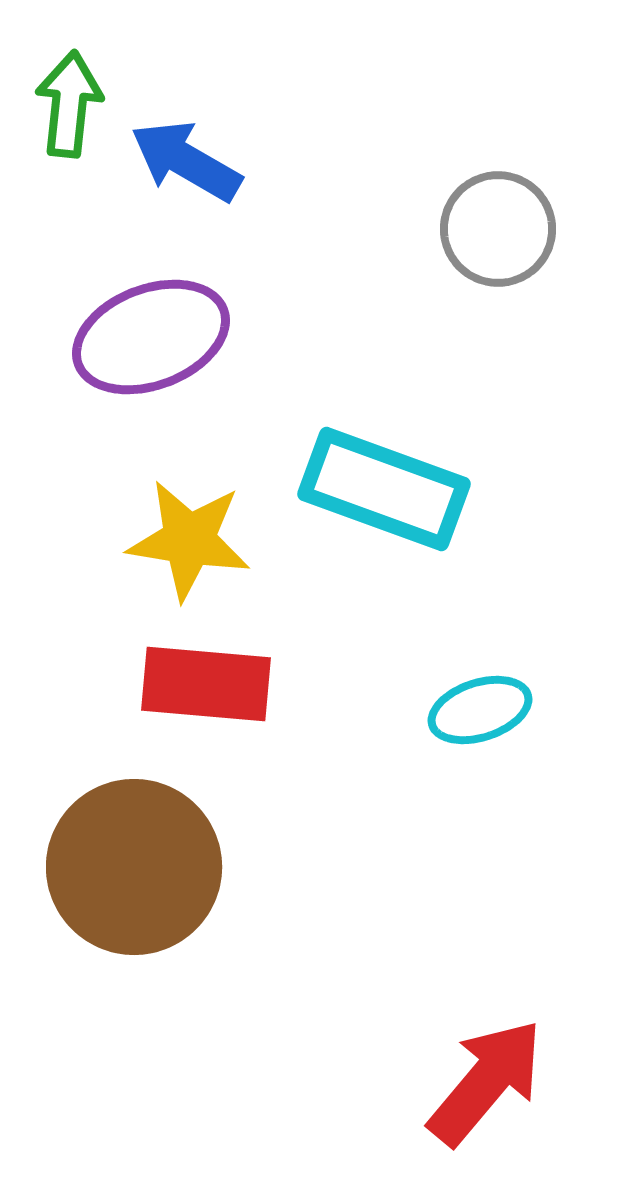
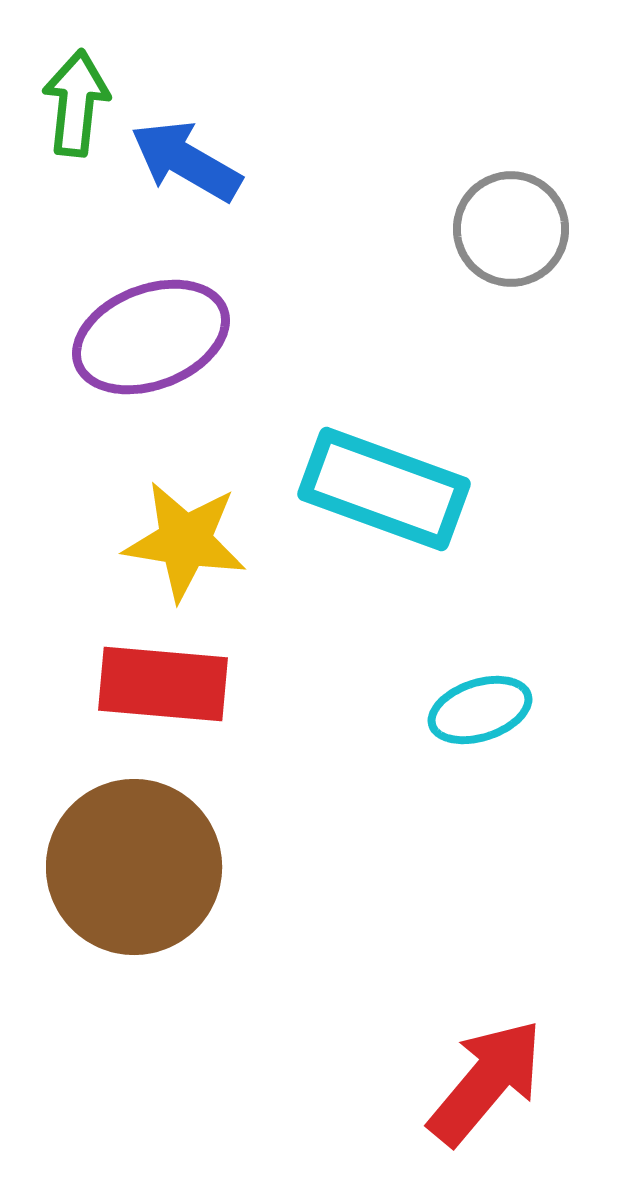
green arrow: moved 7 px right, 1 px up
gray circle: moved 13 px right
yellow star: moved 4 px left, 1 px down
red rectangle: moved 43 px left
